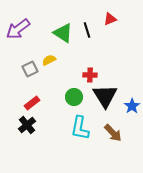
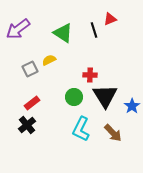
black line: moved 7 px right
cyan L-shape: moved 1 px right, 1 px down; rotated 15 degrees clockwise
